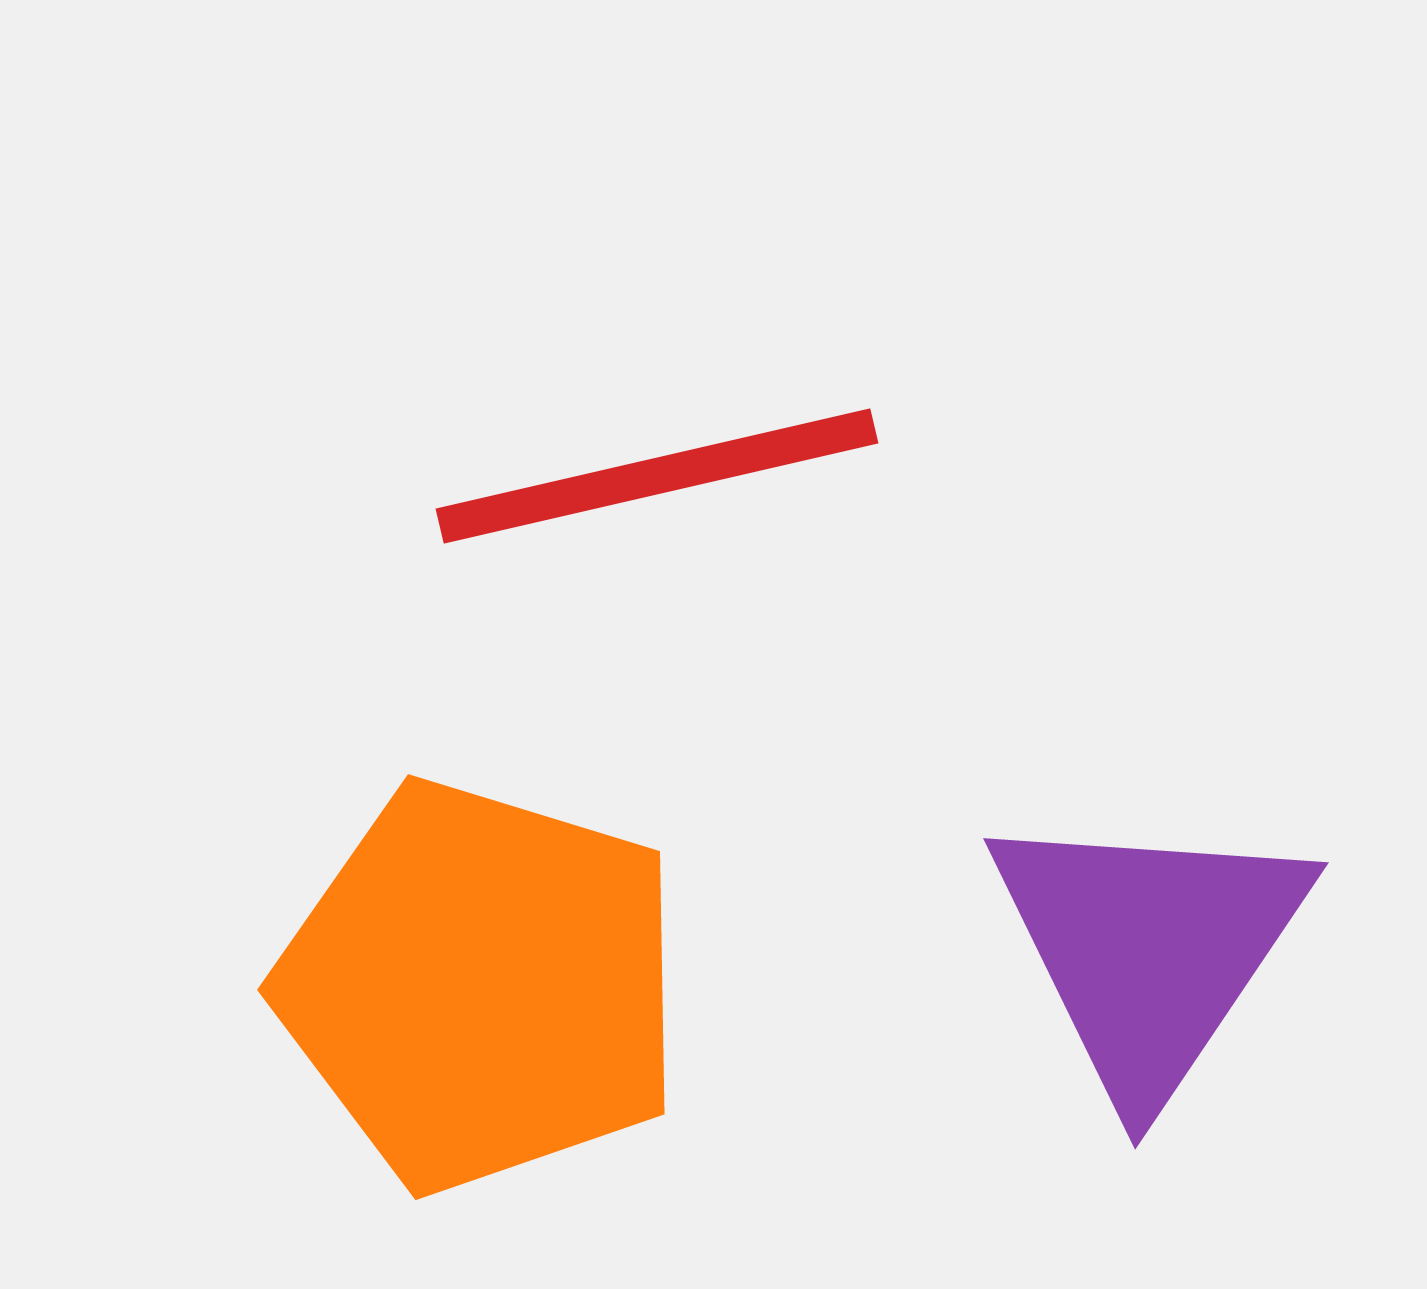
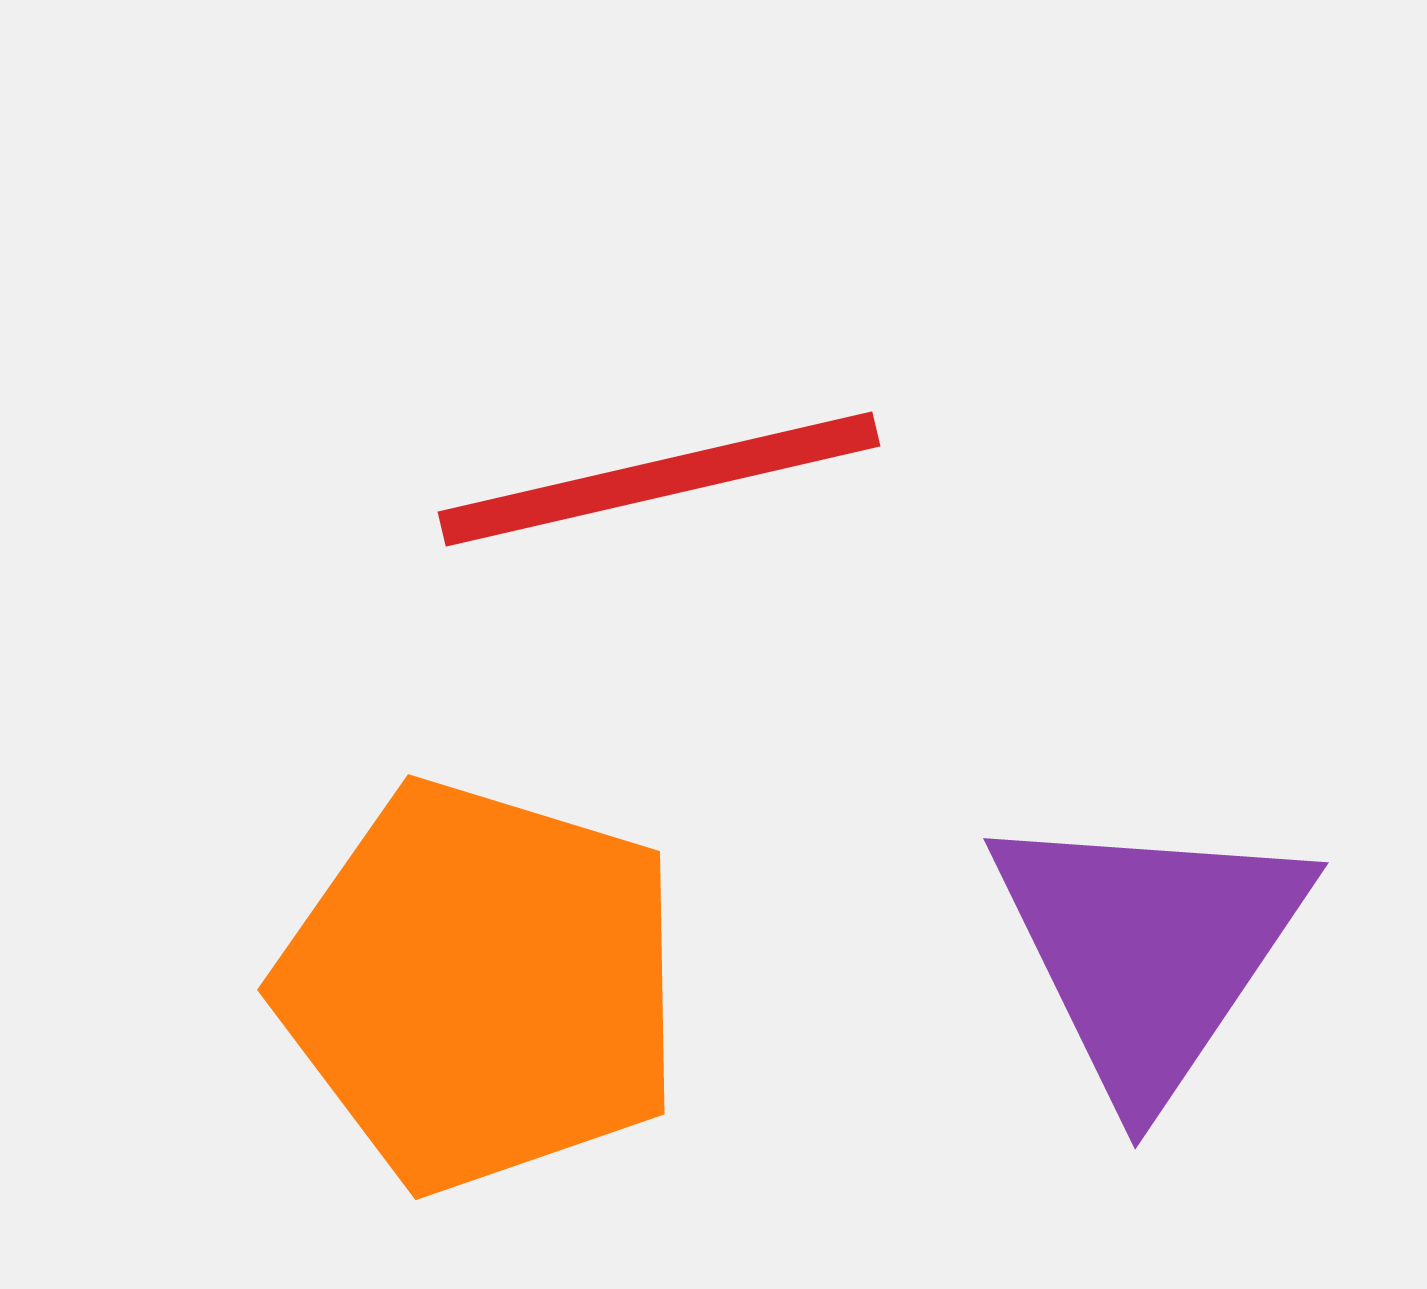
red line: moved 2 px right, 3 px down
